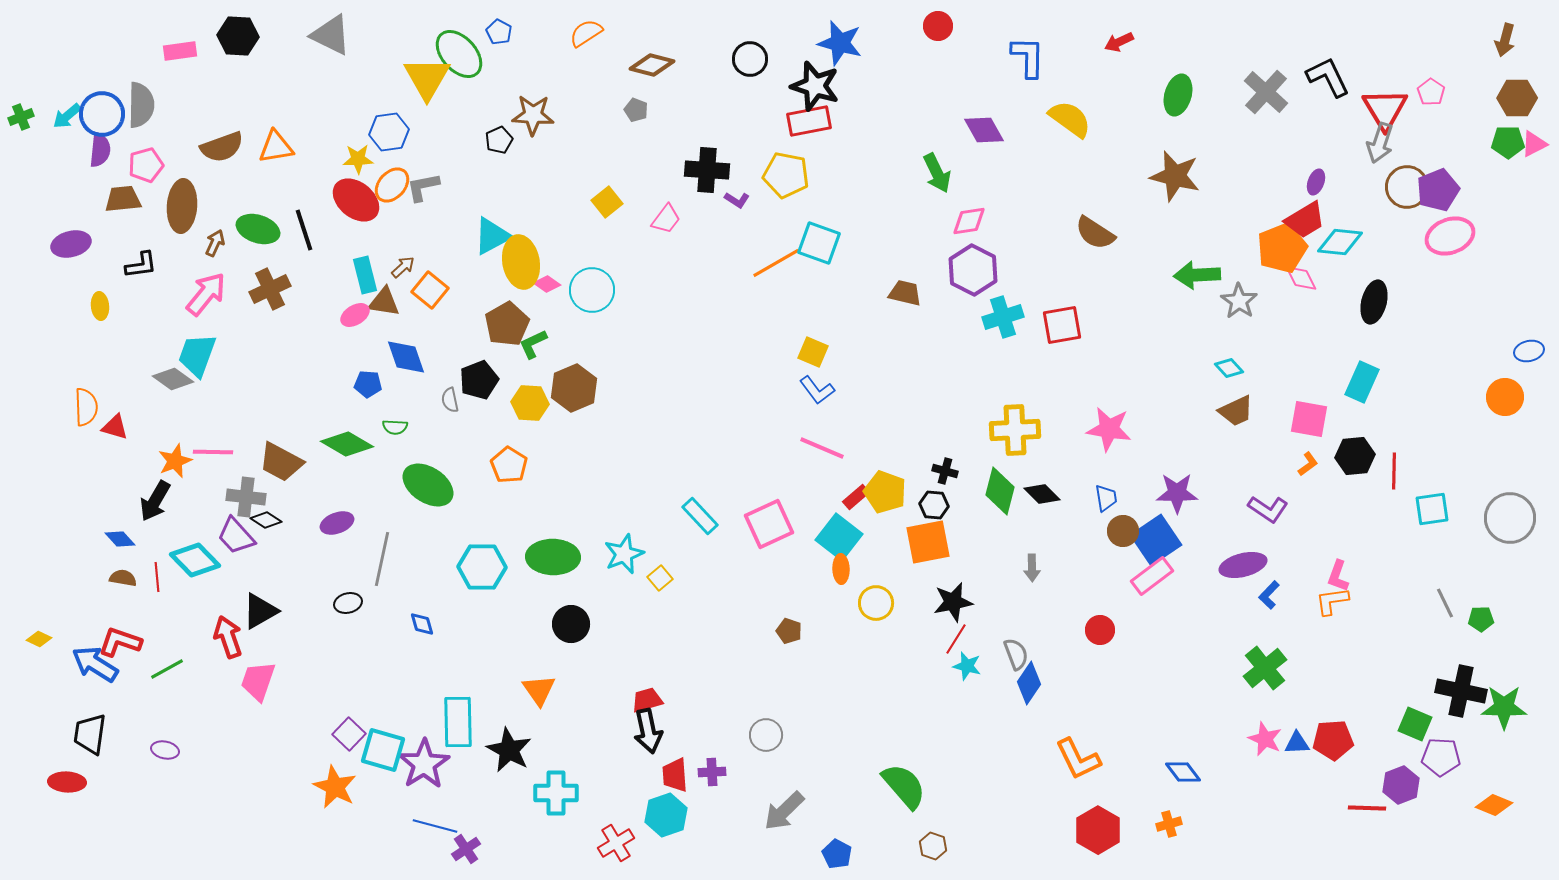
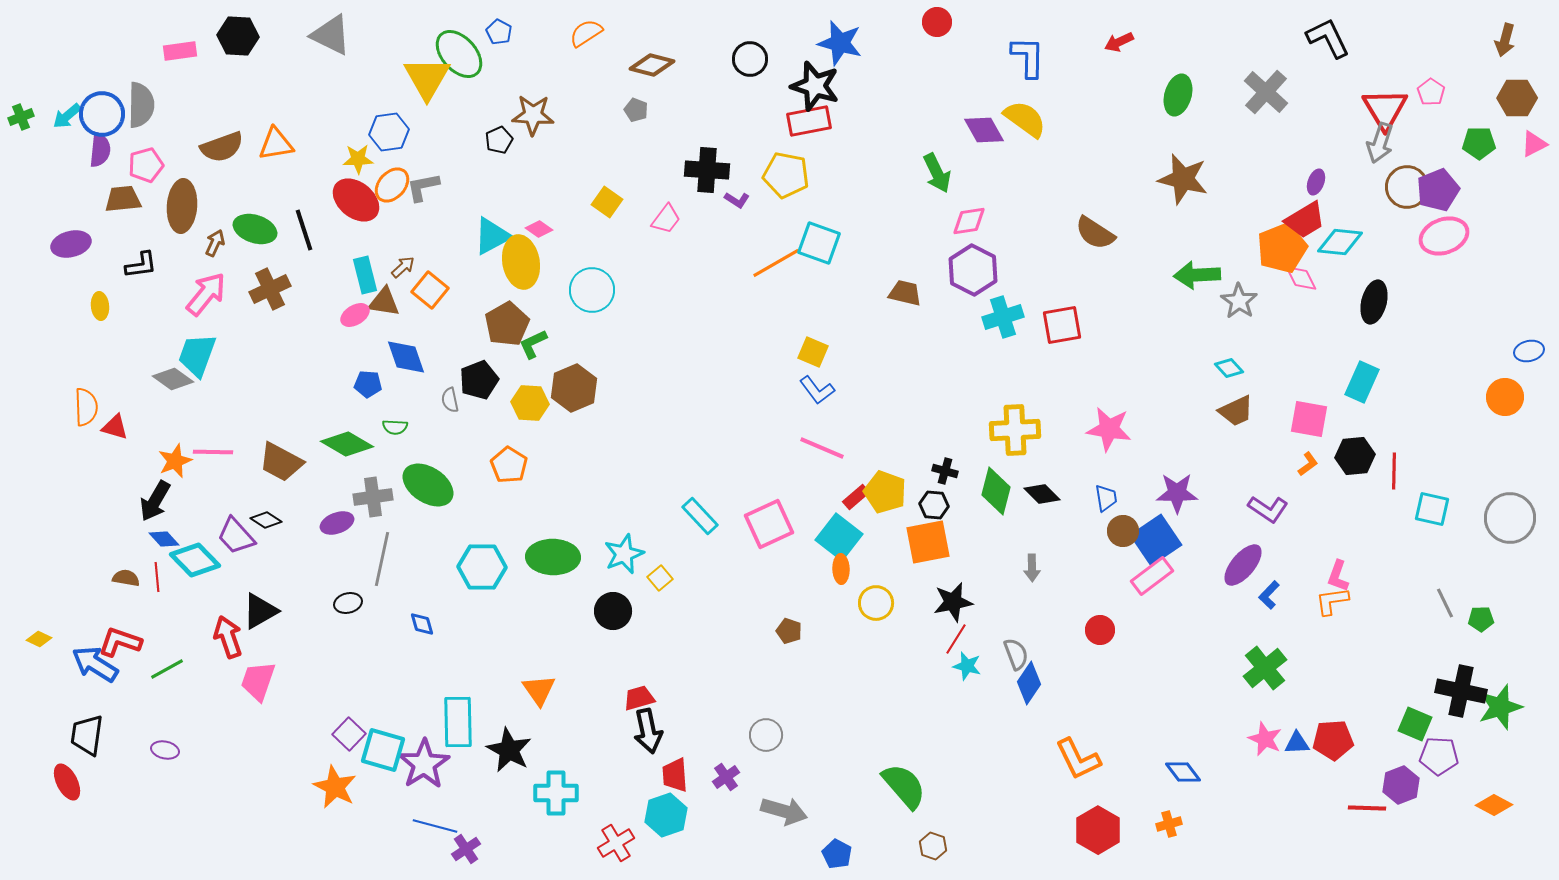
red circle at (938, 26): moved 1 px left, 4 px up
black L-shape at (1328, 77): moved 39 px up
yellow semicircle at (1070, 119): moved 45 px left
green pentagon at (1508, 142): moved 29 px left, 1 px down
orange triangle at (276, 147): moved 3 px up
brown star at (1175, 176): moved 8 px right, 3 px down
yellow square at (607, 202): rotated 16 degrees counterclockwise
green ellipse at (258, 229): moved 3 px left
pink ellipse at (1450, 236): moved 6 px left
pink diamond at (547, 284): moved 8 px left, 55 px up
green diamond at (1000, 491): moved 4 px left
gray cross at (246, 497): moved 127 px right; rotated 15 degrees counterclockwise
cyan square at (1432, 509): rotated 21 degrees clockwise
blue diamond at (120, 539): moved 44 px right
purple ellipse at (1243, 565): rotated 36 degrees counterclockwise
brown semicircle at (123, 578): moved 3 px right
black circle at (571, 624): moved 42 px right, 13 px up
red trapezoid at (647, 700): moved 8 px left, 2 px up
green star at (1504, 707): moved 4 px left; rotated 18 degrees counterclockwise
black trapezoid at (90, 734): moved 3 px left, 1 px down
purple pentagon at (1441, 757): moved 2 px left, 1 px up
purple cross at (712, 772): moved 14 px right, 5 px down; rotated 32 degrees counterclockwise
red ellipse at (67, 782): rotated 60 degrees clockwise
orange diamond at (1494, 805): rotated 6 degrees clockwise
gray arrow at (784, 811): rotated 120 degrees counterclockwise
